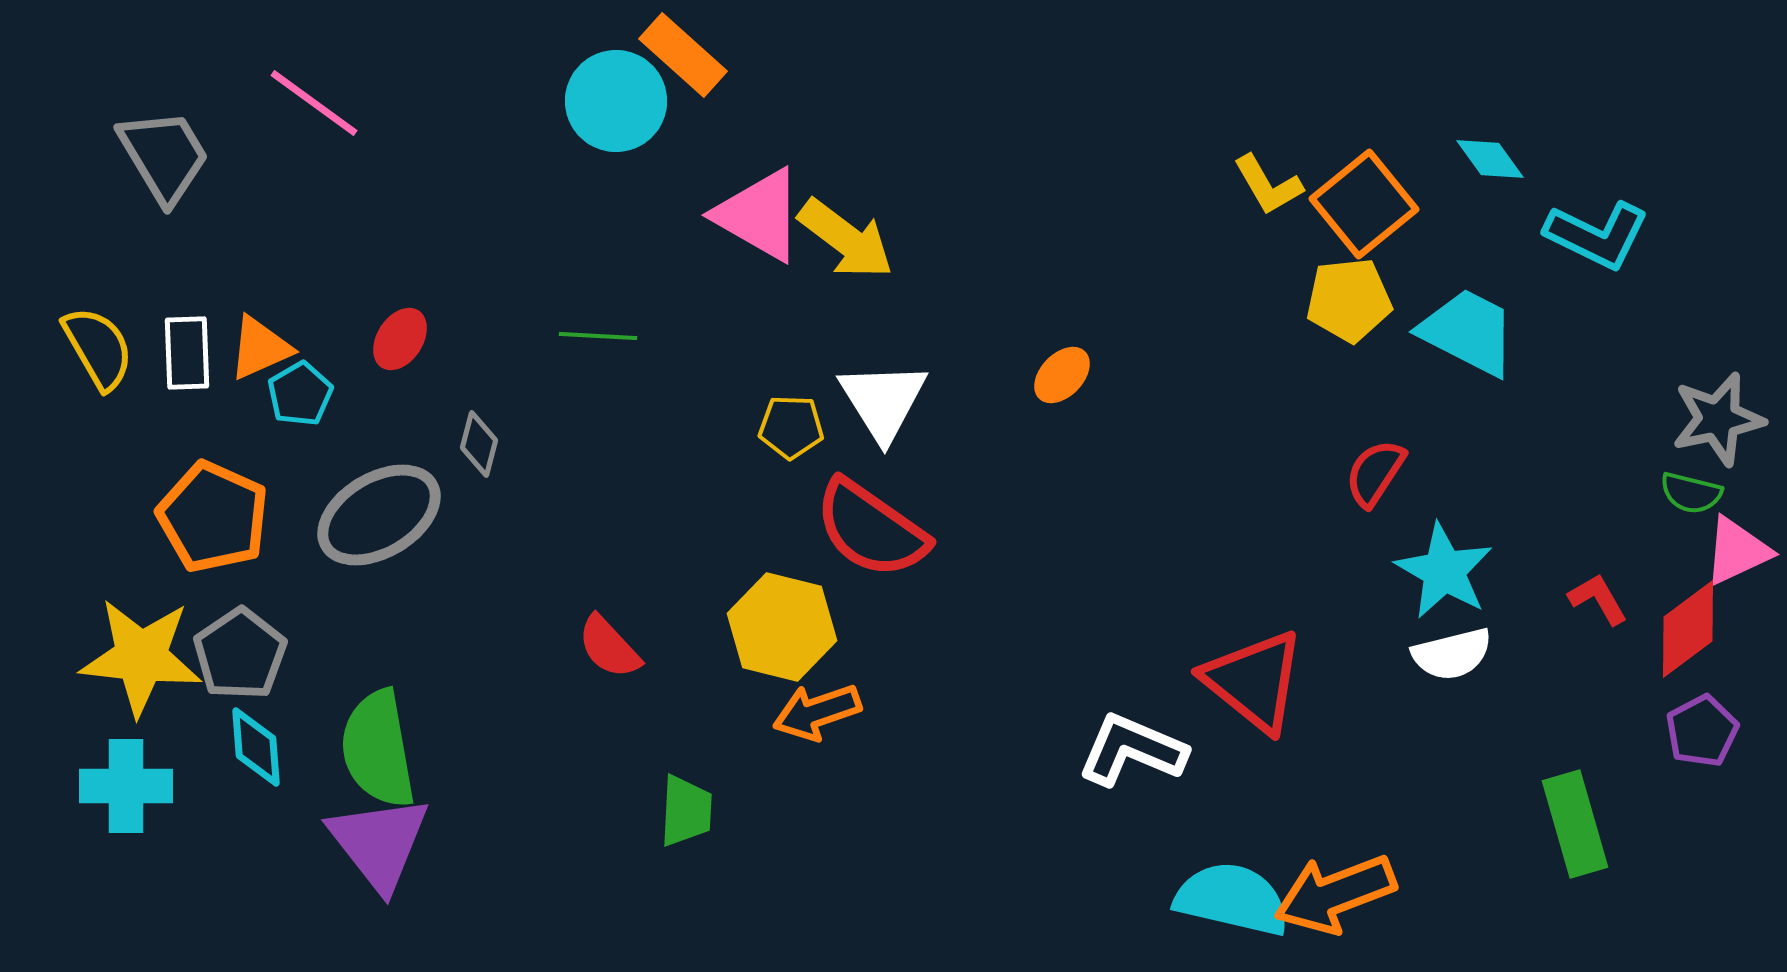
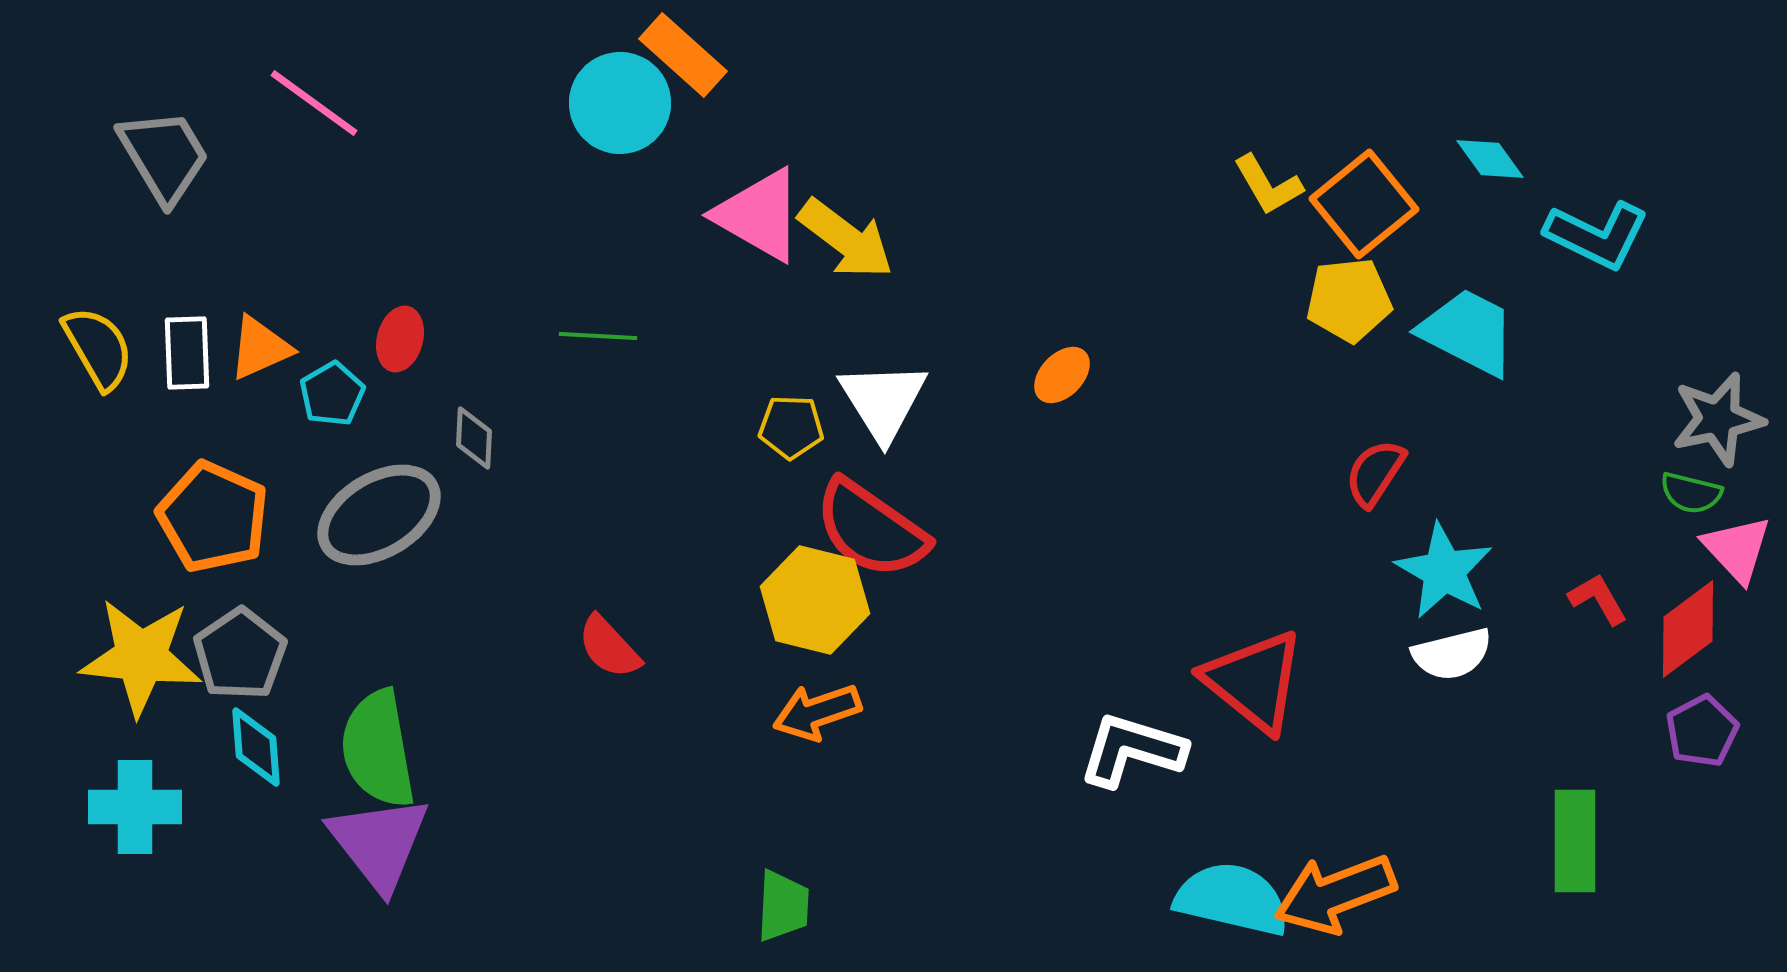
cyan circle at (616, 101): moved 4 px right, 2 px down
red ellipse at (400, 339): rotated 18 degrees counterclockwise
cyan pentagon at (300, 394): moved 32 px right
gray diamond at (479, 444): moved 5 px left, 6 px up; rotated 12 degrees counterclockwise
pink triangle at (1737, 551): moved 2 px up; rotated 48 degrees counterclockwise
yellow hexagon at (782, 627): moved 33 px right, 27 px up
white L-shape at (1132, 750): rotated 6 degrees counterclockwise
cyan cross at (126, 786): moved 9 px right, 21 px down
green trapezoid at (686, 811): moved 97 px right, 95 px down
green rectangle at (1575, 824): moved 17 px down; rotated 16 degrees clockwise
